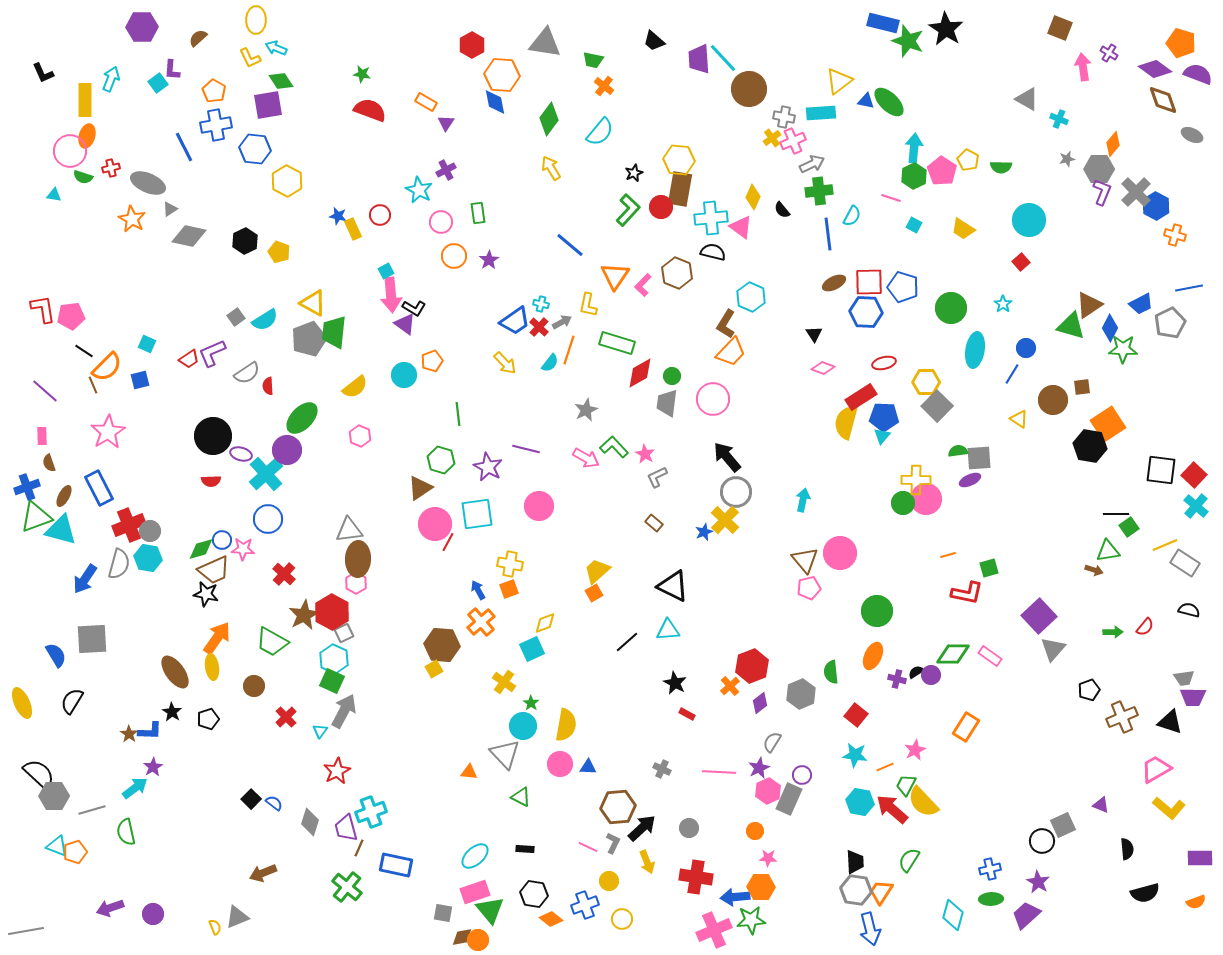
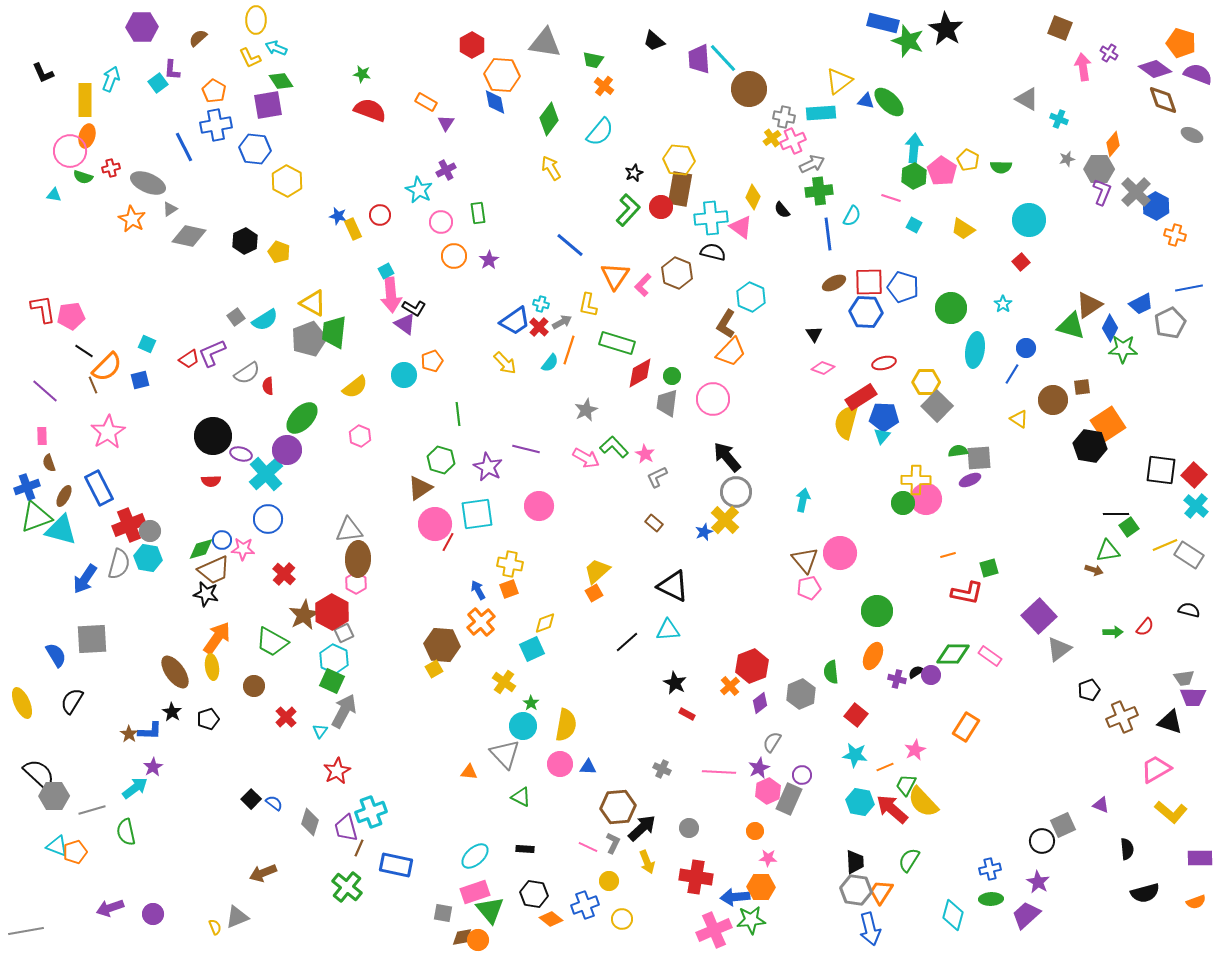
gray rectangle at (1185, 563): moved 4 px right, 8 px up
gray triangle at (1053, 649): moved 6 px right; rotated 12 degrees clockwise
yellow L-shape at (1169, 808): moved 2 px right, 4 px down
